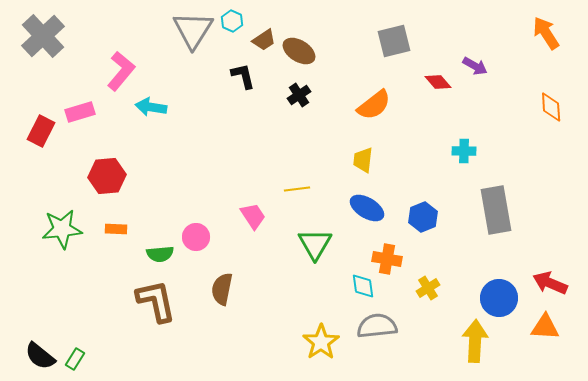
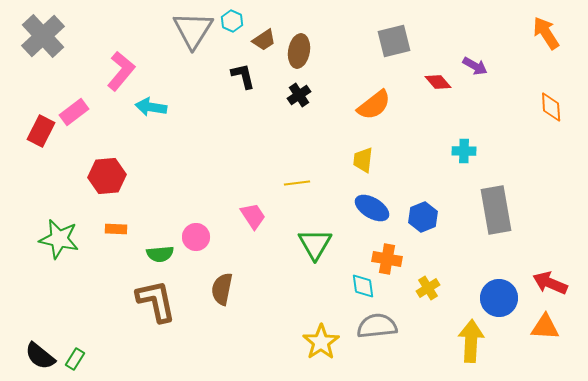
brown ellipse at (299, 51): rotated 68 degrees clockwise
pink rectangle at (80, 112): moved 6 px left; rotated 20 degrees counterclockwise
yellow line at (297, 189): moved 6 px up
blue ellipse at (367, 208): moved 5 px right
green star at (62, 229): moved 3 px left, 10 px down; rotated 18 degrees clockwise
yellow arrow at (475, 341): moved 4 px left
